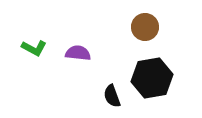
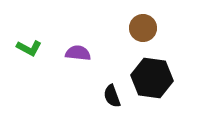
brown circle: moved 2 px left, 1 px down
green L-shape: moved 5 px left
black hexagon: rotated 18 degrees clockwise
